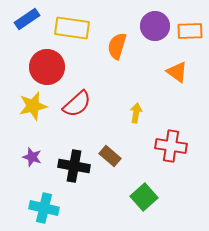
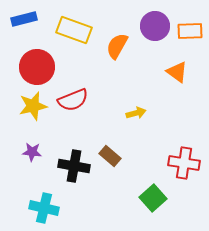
blue rectangle: moved 3 px left; rotated 20 degrees clockwise
yellow rectangle: moved 2 px right, 2 px down; rotated 12 degrees clockwise
orange semicircle: rotated 12 degrees clockwise
red circle: moved 10 px left
red semicircle: moved 4 px left, 4 px up; rotated 20 degrees clockwise
yellow arrow: rotated 66 degrees clockwise
red cross: moved 13 px right, 17 px down
purple star: moved 5 px up; rotated 12 degrees counterclockwise
green square: moved 9 px right, 1 px down
